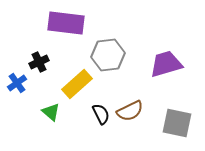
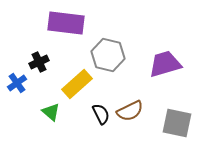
gray hexagon: rotated 20 degrees clockwise
purple trapezoid: moved 1 px left
